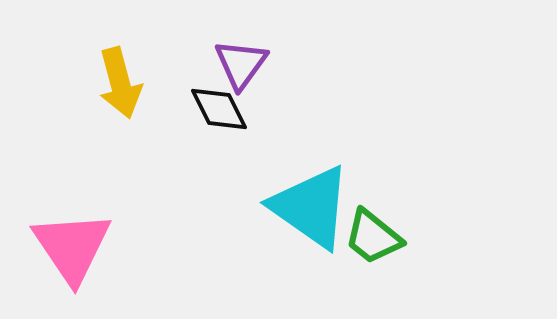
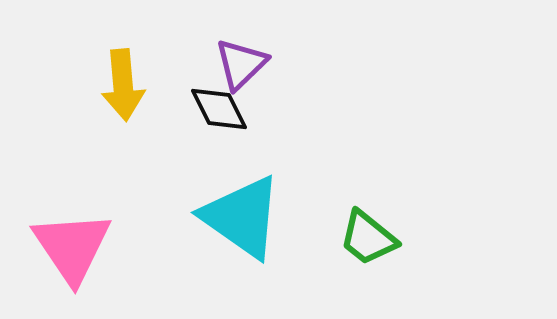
purple triangle: rotated 10 degrees clockwise
yellow arrow: moved 3 px right, 2 px down; rotated 10 degrees clockwise
cyan triangle: moved 69 px left, 10 px down
green trapezoid: moved 5 px left, 1 px down
